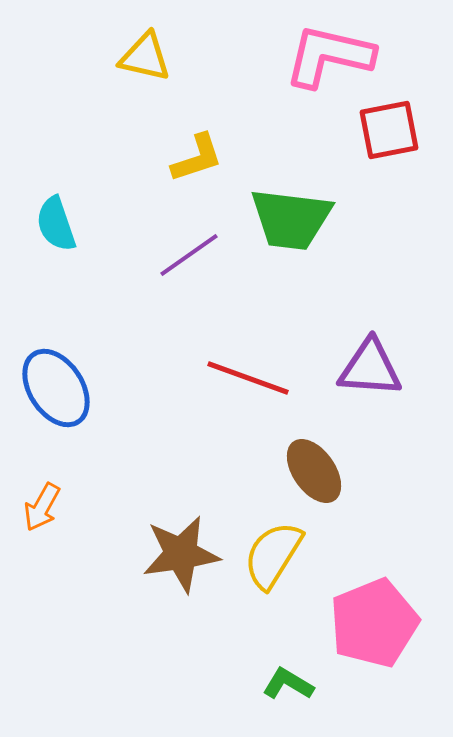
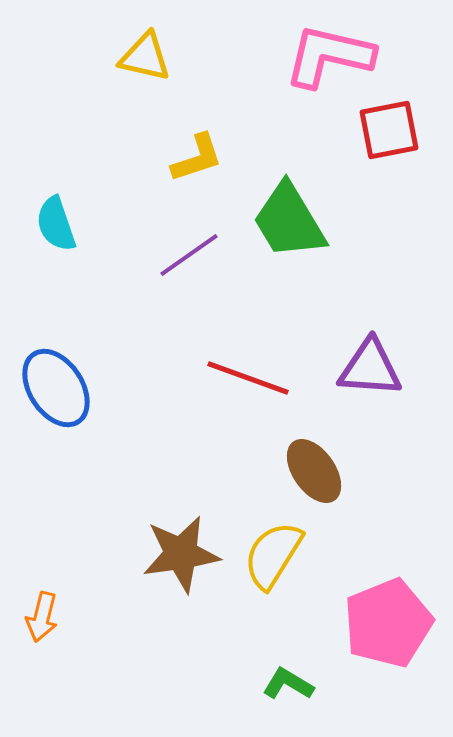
green trapezoid: moved 2 px left, 2 px down; rotated 52 degrees clockwise
orange arrow: moved 110 px down; rotated 15 degrees counterclockwise
pink pentagon: moved 14 px right
